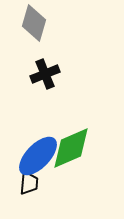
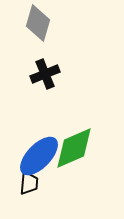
gray diamond: moved 4 px right
green diamond: moved 3 px right
blue ellipse: moved 1 px right
